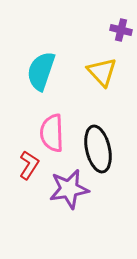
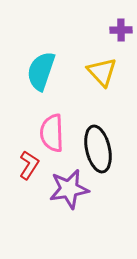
purple cross: rotated 15 degrees counterclockwise
